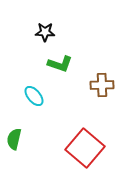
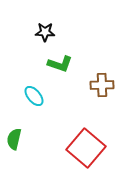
red square: moved 1 px right
